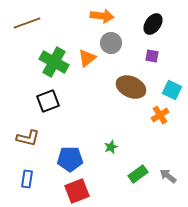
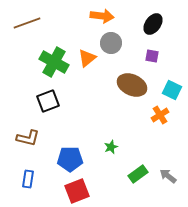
brown ellipse: moved 1 px right, 2 px up
blue rectangle: moved 1 px right
